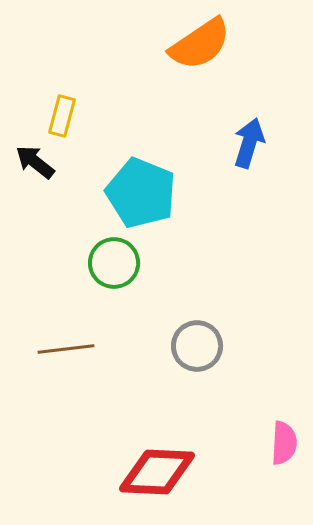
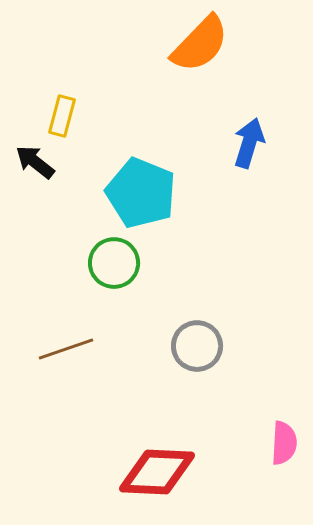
orange semicircle: rotated 12 degrees counterclockwise
brown line: rotated 12 degrees counterclockwise
